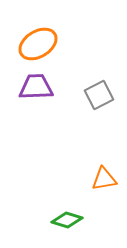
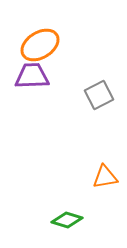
orange ellipse: moved 2 px right, 1 px down
purple trapezoid: moved 4 px left, 11 px up
orange triangle: moved 1 px right, 2 px up
